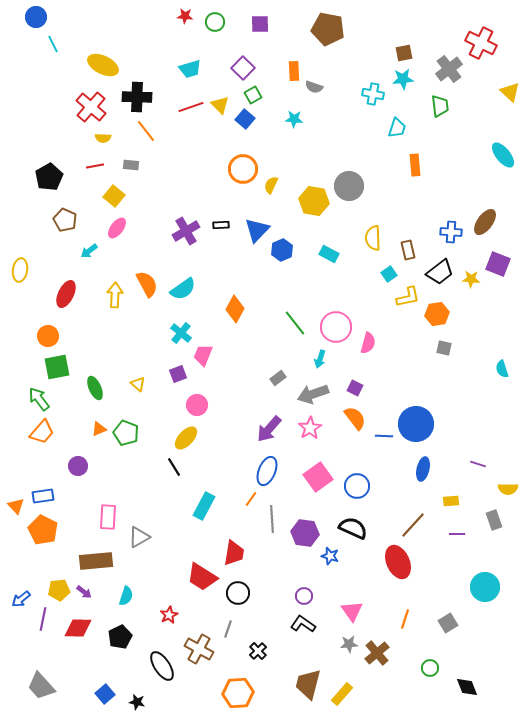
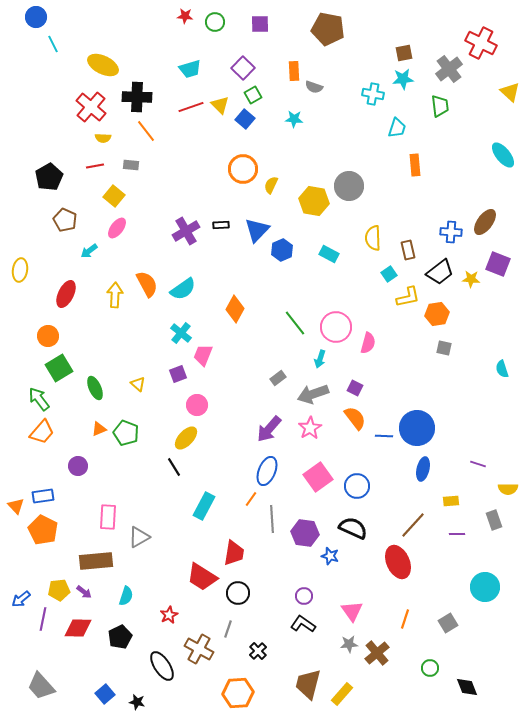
green square at (57, 367): moved 2 px right, 1 px down; rotated 20 degrees counterclockwise
blue circle at (416, 424): moved 1 px right, 4 px down
